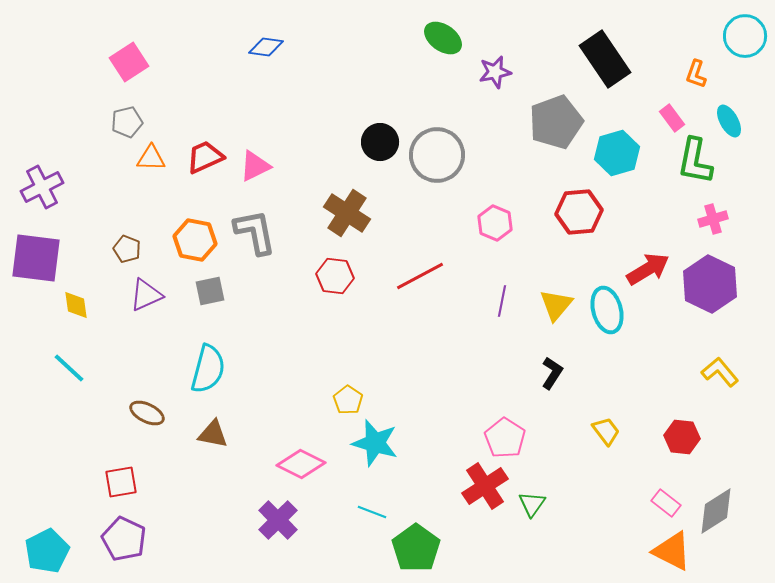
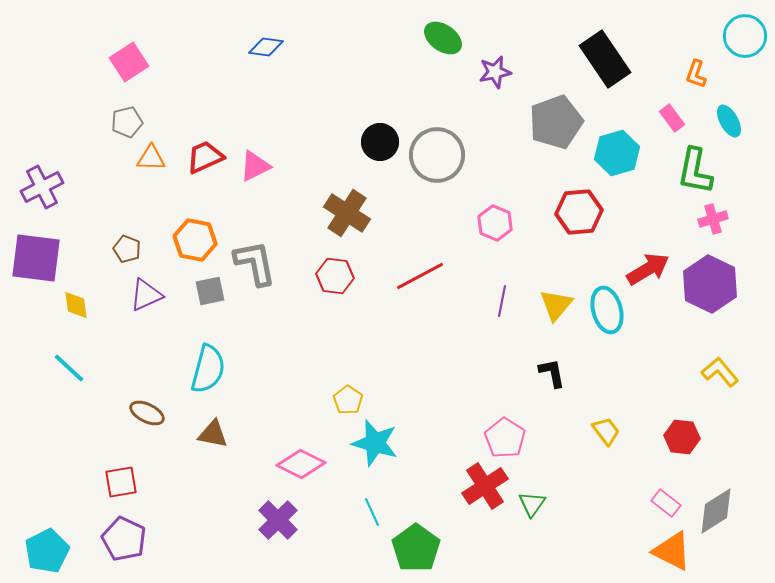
green L-shape at (695, 161): moved 10 px down
gray L-shape at (255, 232): moved 31 px down
black L-shape at (552, 373): rotated 44 degrees counterclockwise
cyan line at (372, 512): rotated 44 degrees clockwise
